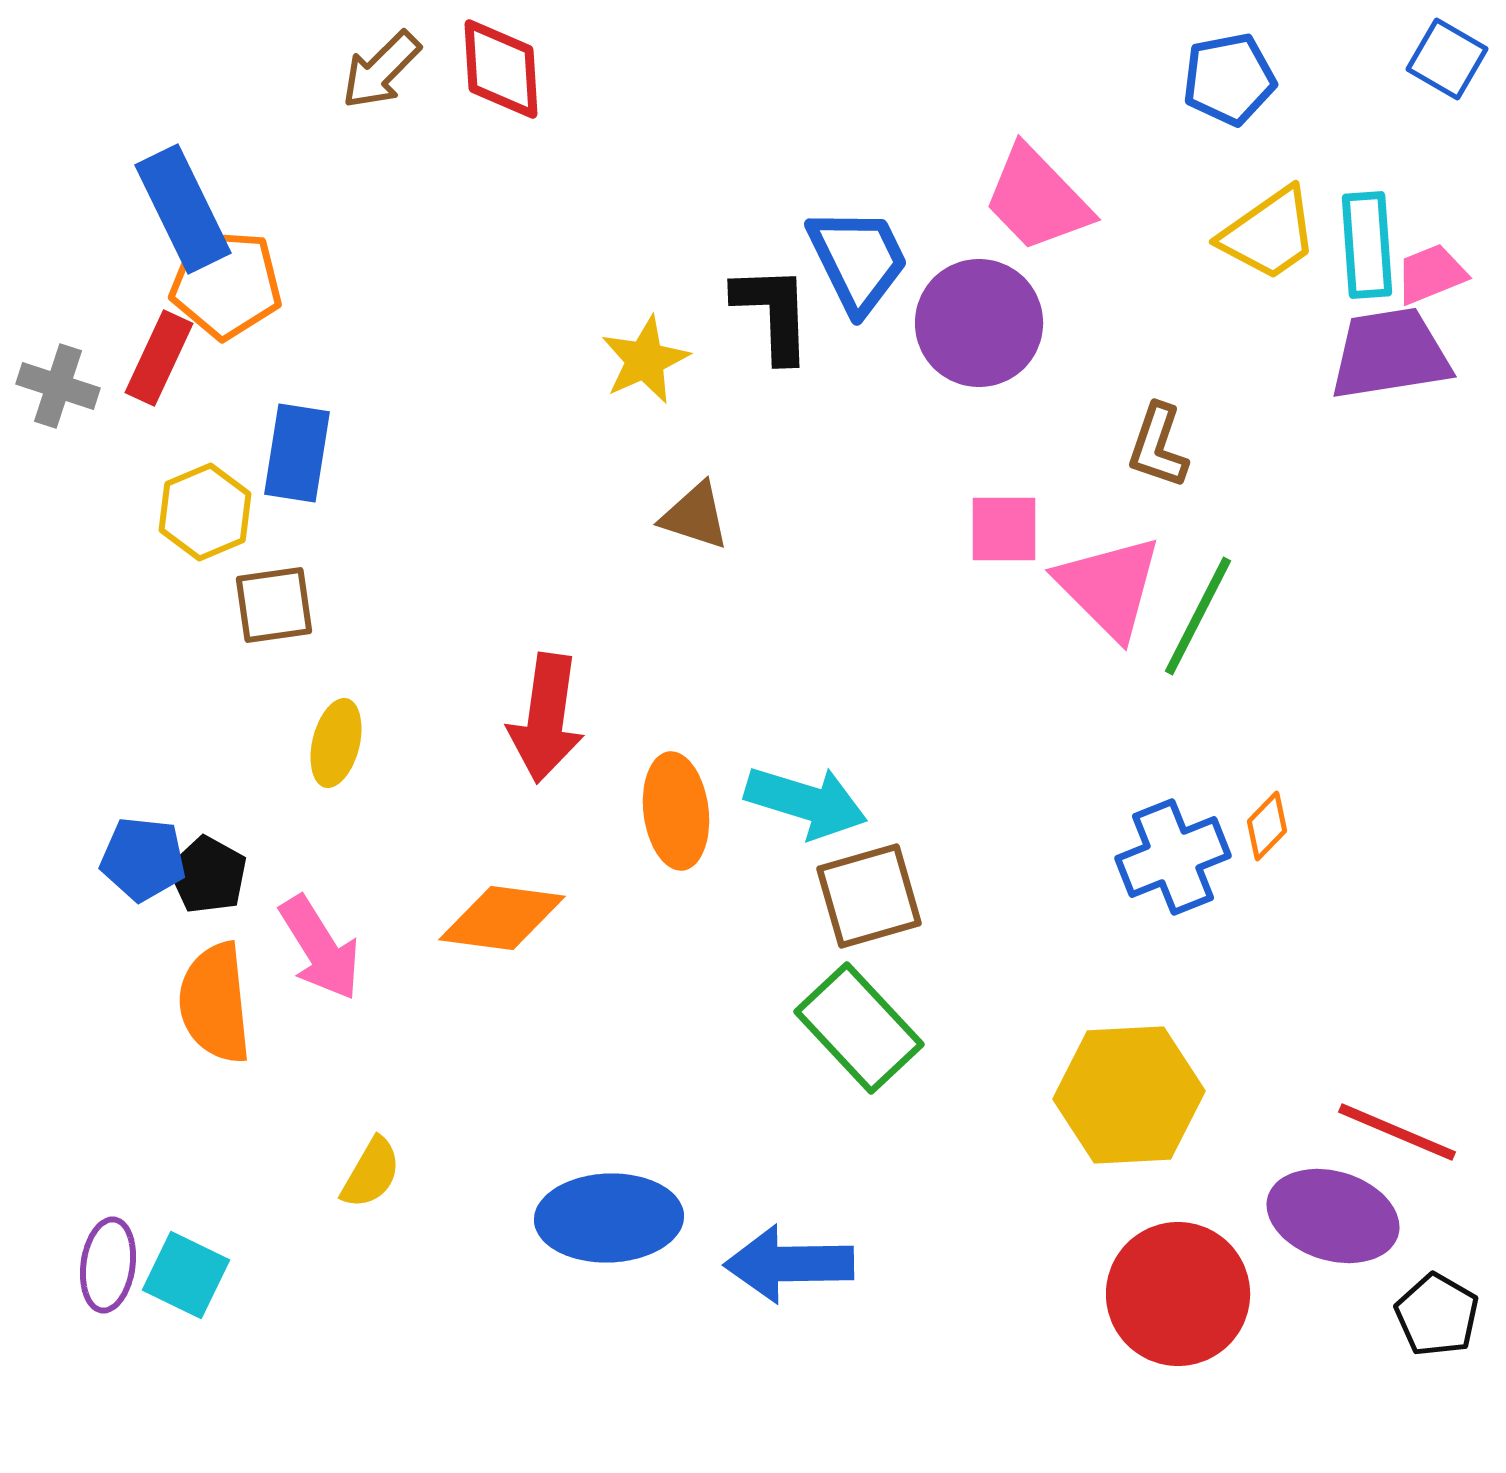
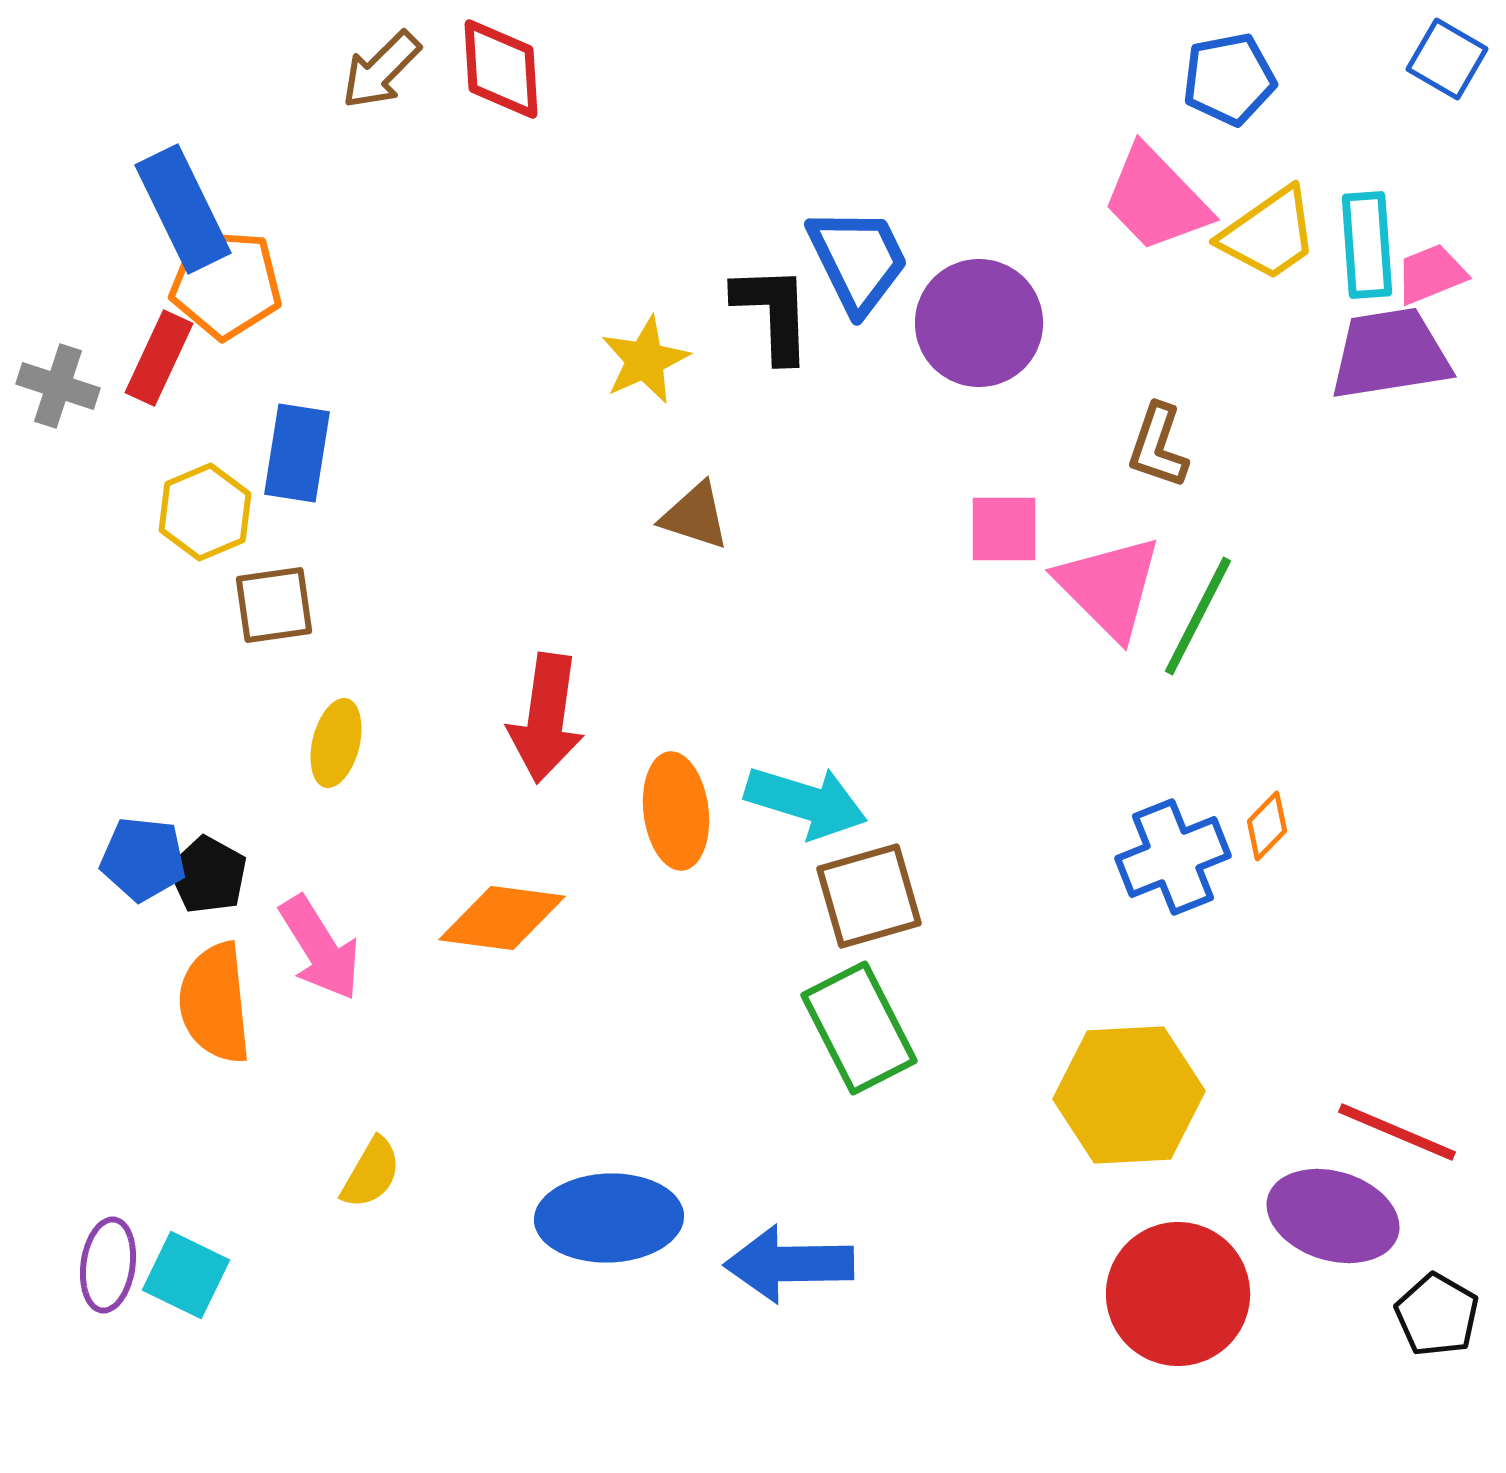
pink trapezoid at (1037, 199): moved 119 px right
green rectangle at (859, 1028): rotated 16 degrees clockwise
